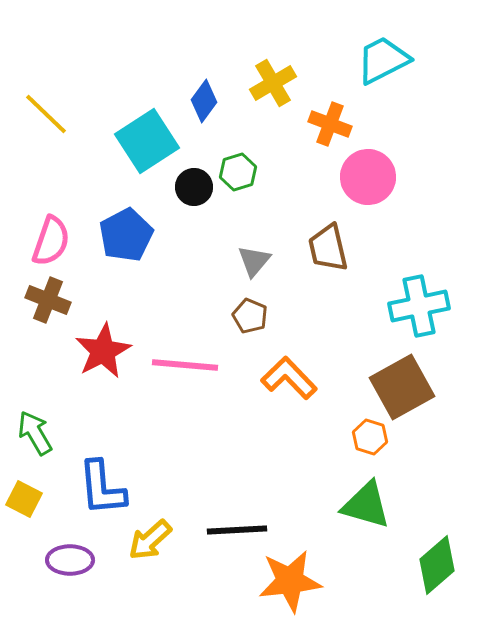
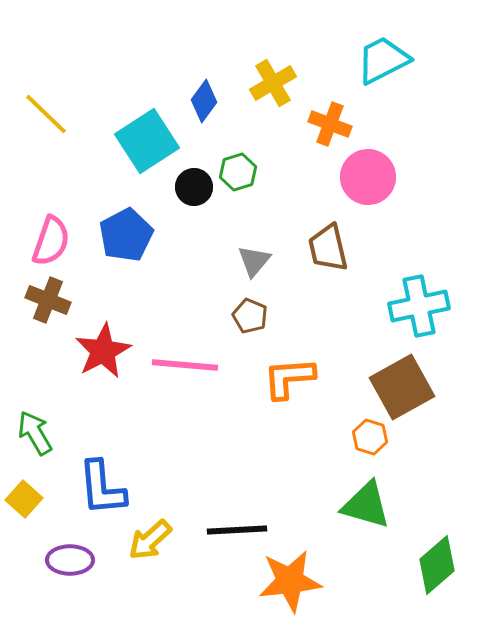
orange L-shape: rotated 50 degrees counterclockwise
yellow square: rotated 15 degrees clockwise
